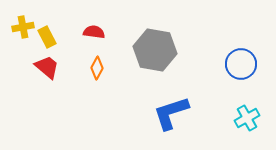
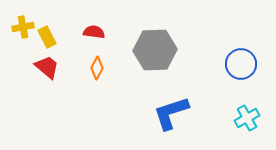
gray hexagon: rotated 12 degrees counterclockwise
